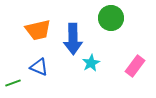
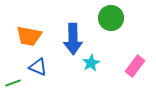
orange trapezoid: moved 9 px left, 6 px down; rotated 24 degrees clockwise
blue triangle: moved 1 px left
